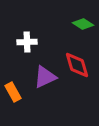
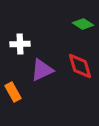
white cross: moved 7 px left, 2 px down
red diamond: moved 3 px right, 1 px down
purple triangle: moved 3 px left, 7 px up
